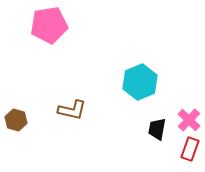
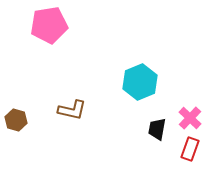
pink cross: moved 1 px right, 2 px up
